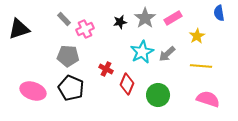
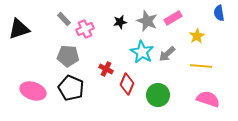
gray star: moved 2 px right, 3 px down; rotated 15 degrees counterclockwise
cyan star: rotated 15 degrees counterclockwise
